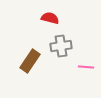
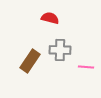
gray cross: moved 1 px left, 4 px down; rotated 10 degrees clockwise
